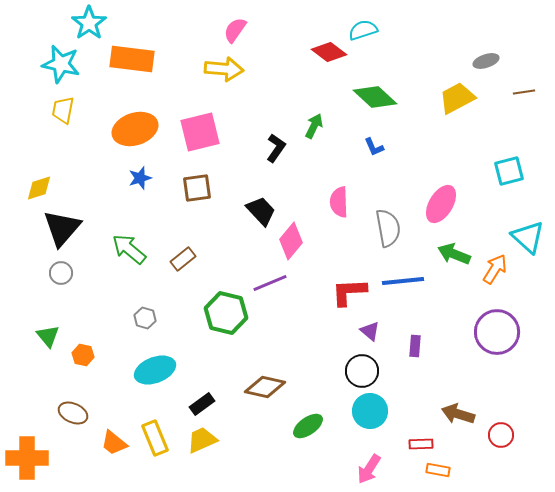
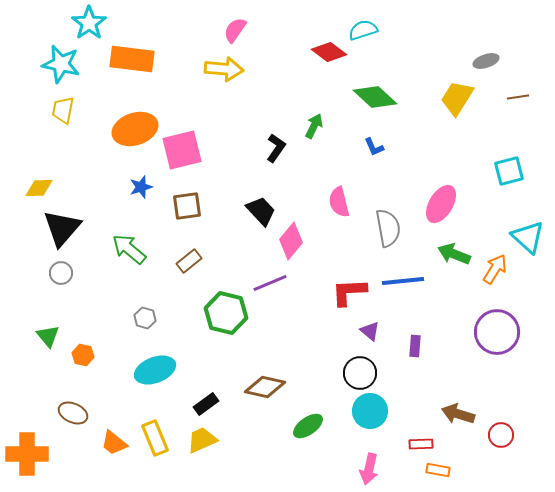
brown line at (524, 92): moved 6 px left, 5 px down
yellow trapezoid at (457, 98): rotated 30 degrees counterclockwise
pink square at (200, 132): moved 18 px left, 18 px down
blue star at (140, 178): moved 1 px right, 9 px down
yellow diamond at (39, 188): rotated 16 degrees clockwise
brown square at (197, 188): moved 10 px left, 18 px down
pink semicircle at (339, 202): rotated 12 degrees counterclockwise
brown rectangle at (183, 259): moved 6 px right, 2 px down
black circle at (362, 371): moved 2 px left, 2 px down
black rectangle at (202, 404): moved 4 px right
orange cross at (27, 458): moved 4 px up
pink arrow at (369, 469): rotated 20 degrees counterclockwise
